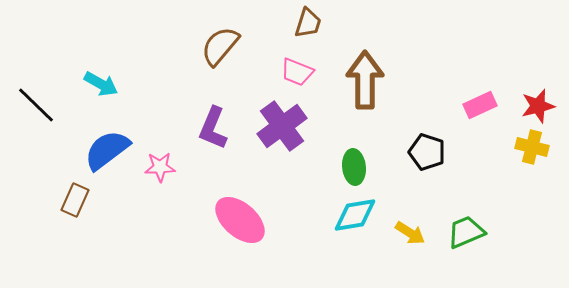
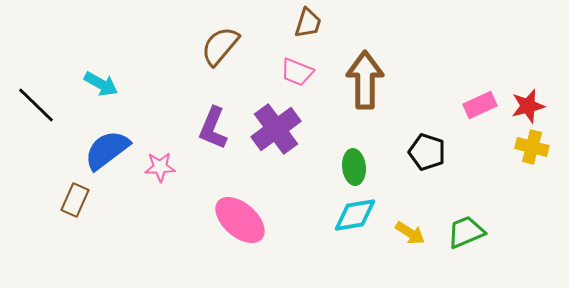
red star: moved 10 px left
purple cross: moved 6 px left, 3 px down
